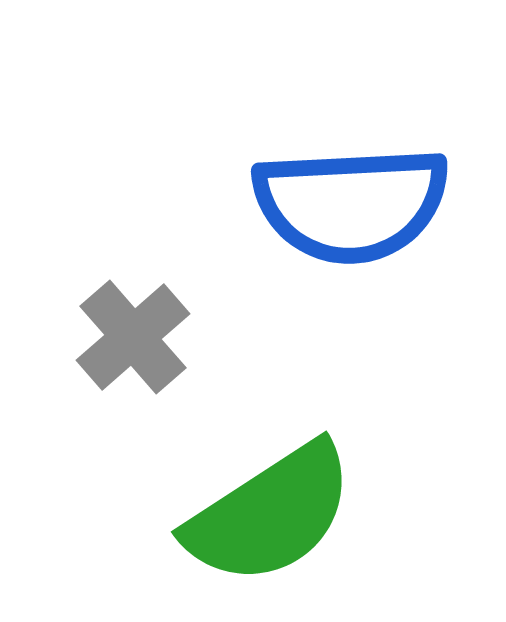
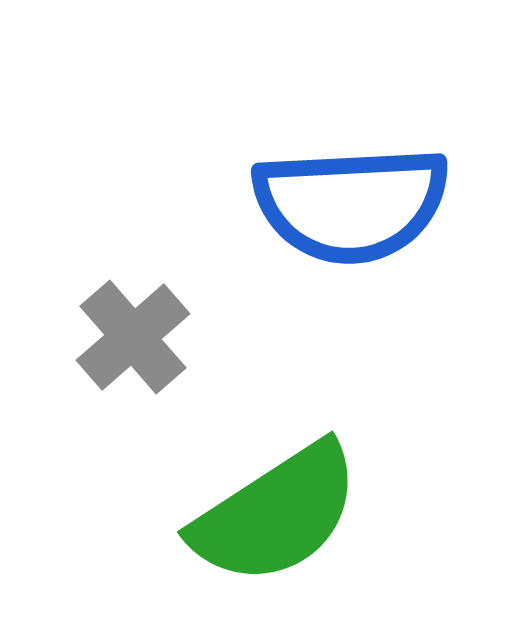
green semicircle: moved 6 px right
